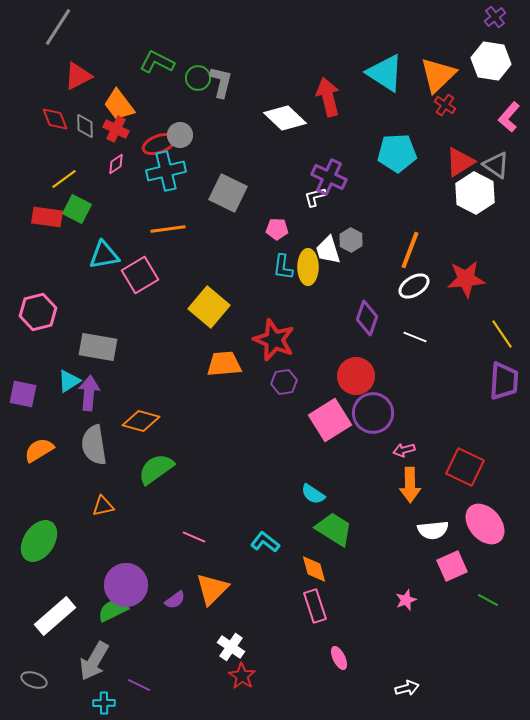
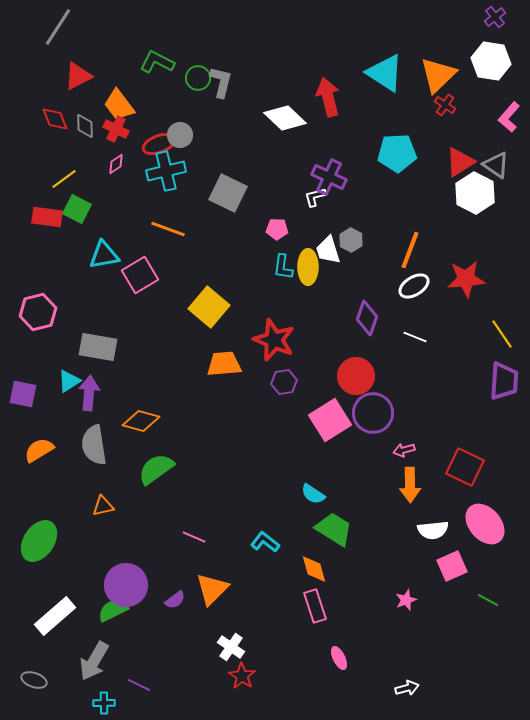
orange line at (168, 229): rotated 28 degrees clockwise
